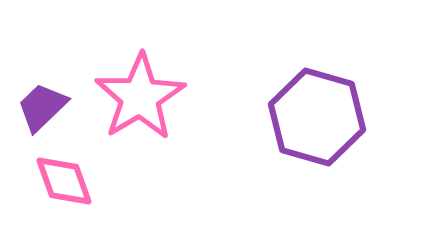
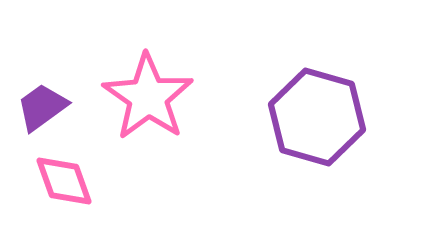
pink star: moved 8 px right; rotated 6 degrees counterclockwise
purple trapezoid: rotated 8 degrees clockwise
